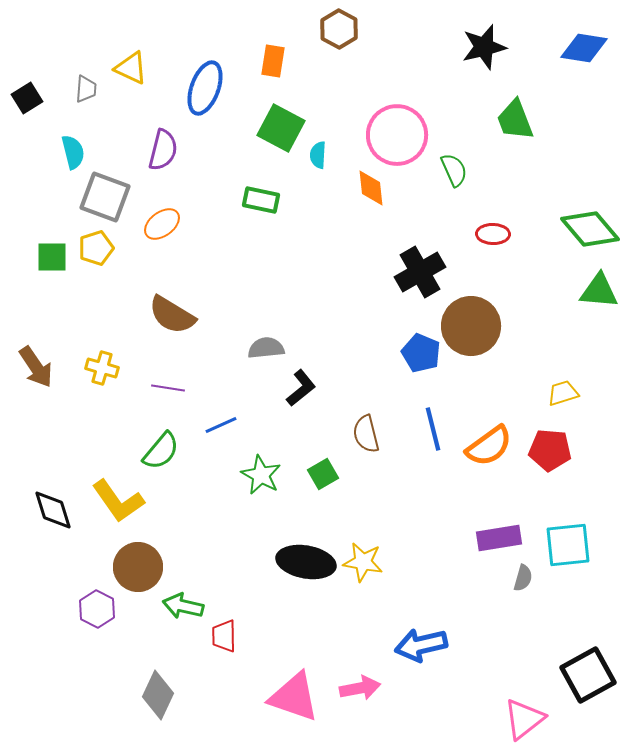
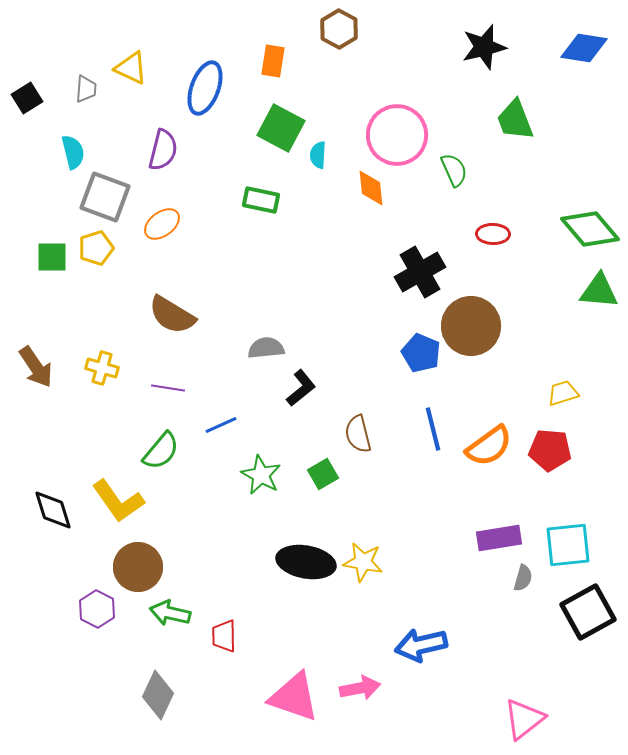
brown semicircle at (366, 434): moved 8 px left
green arrow at (183, 606): moved 13 px left, 7 px down
black square at (588, 675): moved 63 px up
